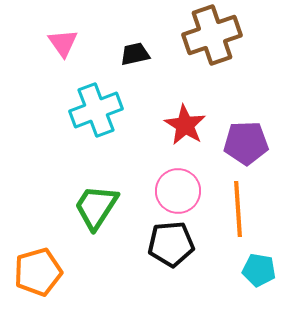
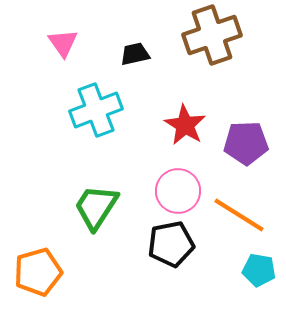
orange line: moved 1 px right, 6 px down; rotated 54 degrees counterclockwise
black pentagon: rotated 6 degrees counterclockwise
